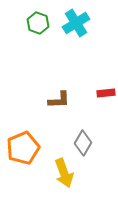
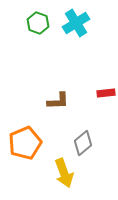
brown L-shape: moved 1 px left, 1 px down
gray diamond: rotated 20 degrees clockwise
orange pentagon: moved 2 px right, 5 px up
